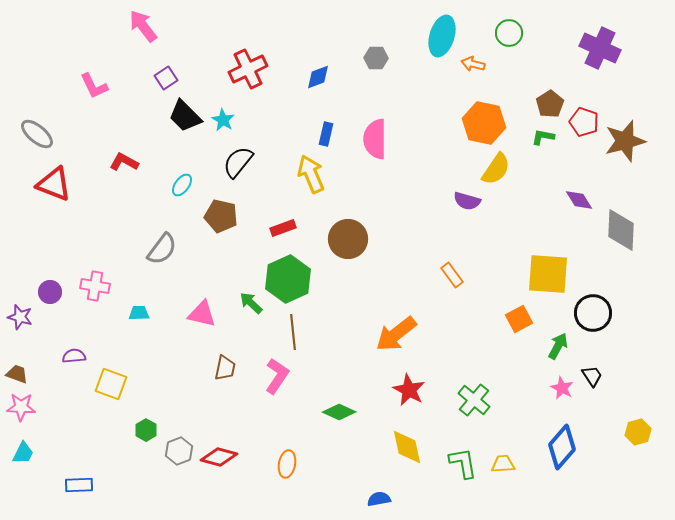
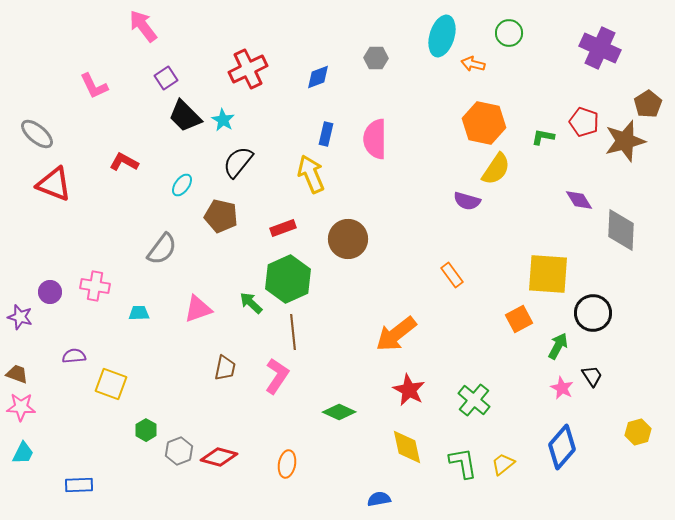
brown pentagon at (550, 104): moved 98 px right
pink triangle at (202, 314): moved 4 px left, 5 px up; rotated 32 degrees counterclockwise
yellow trapezoid at (503, 464): rotated 35 degrees counterclockwise
